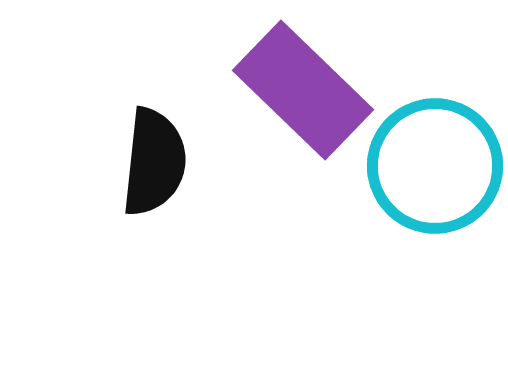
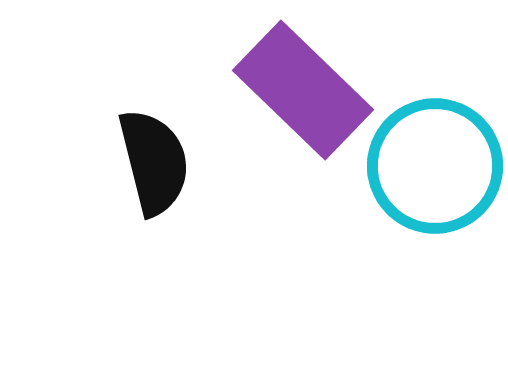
black semicircle: rotated 20 degrees counterclockwise
